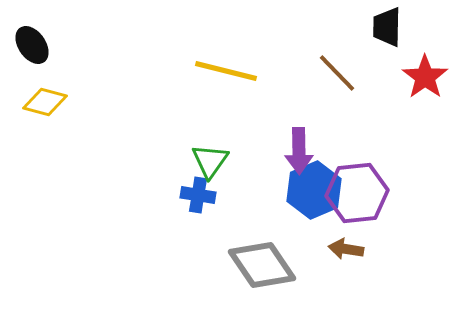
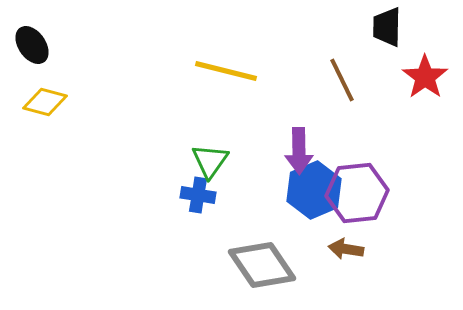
brown line: moved 5 px right, 7 px down; rotated 18 degrees clockwise
